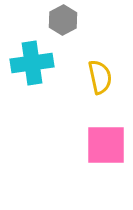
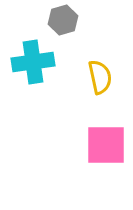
gray hexagon: rotated 12 degrees clockwise
cyan cross: moved 1 px right, 1 px up
